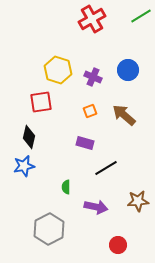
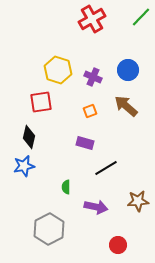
green line: moved 1 px down; rotated 15 degrees counterclockwise
brown arrow: moved 2 px right, 9 px up
